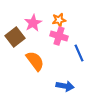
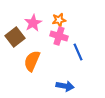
blue line: moved 1 px left, 1 px up
orange semicircle: moved 3 px left; rotated 120 degrees counterclockwise
